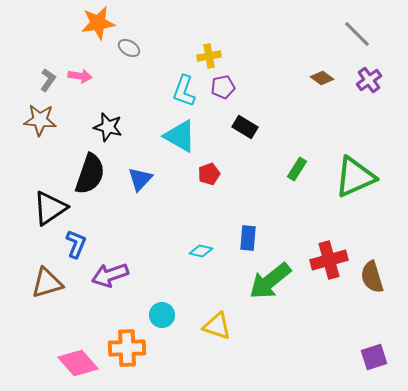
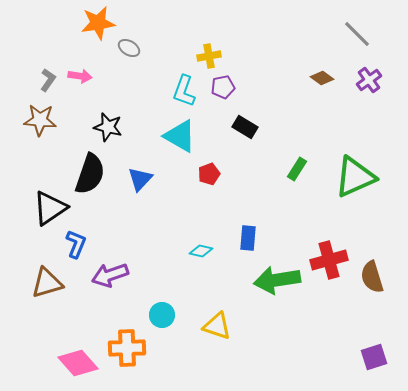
green arrow: moved 7 px right, 1 px up; rotated 30 degrees clockwise
